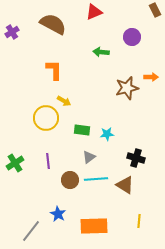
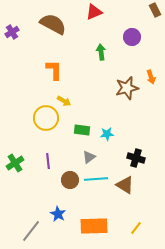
green arrow: rotated 77 degrees clockwise
orange arrow: rotated 72 degrees clockwise
yellow line: moved 3 px left, 7 px down; rotated 32 degrees clockwise
